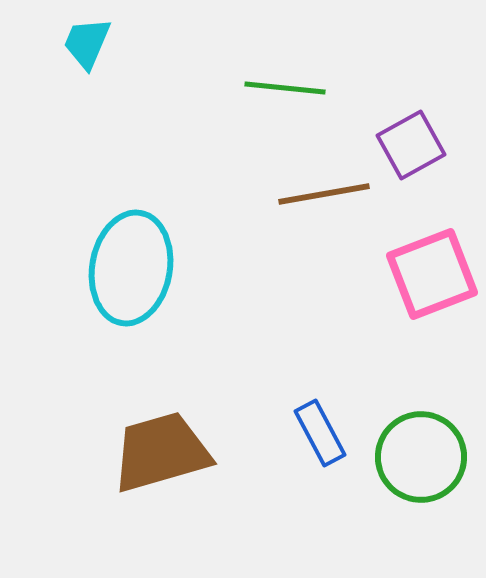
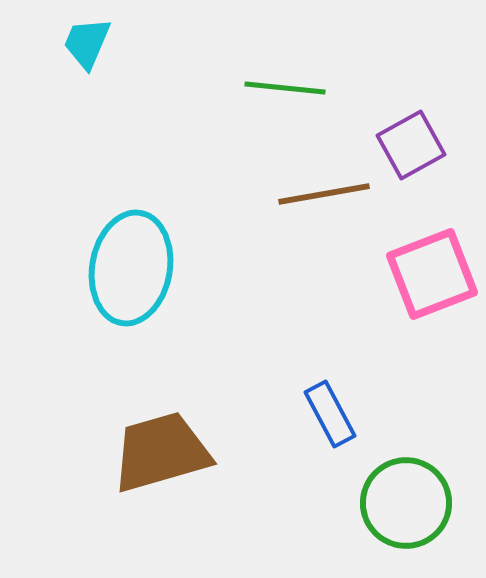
blue rectangle: moved 10 px right, 19 px up
green circle: moved 15 px left, 46 px down
